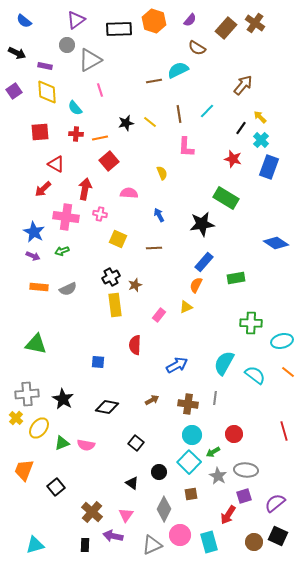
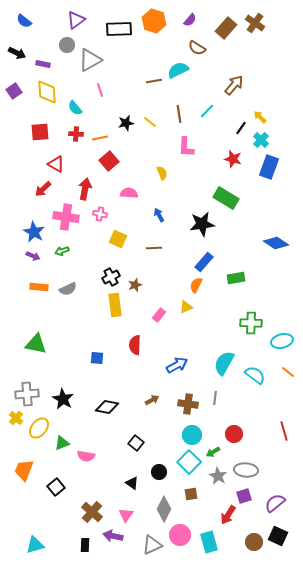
purple rectangle at (45, 66): moved 2 px left, 2 px up
brown arrow at (243, 85): moved 9 px left
blue square at (98, 362): moved 1 px left, 4 px up
pink semicircle at (86, 445): moved 11 px down
